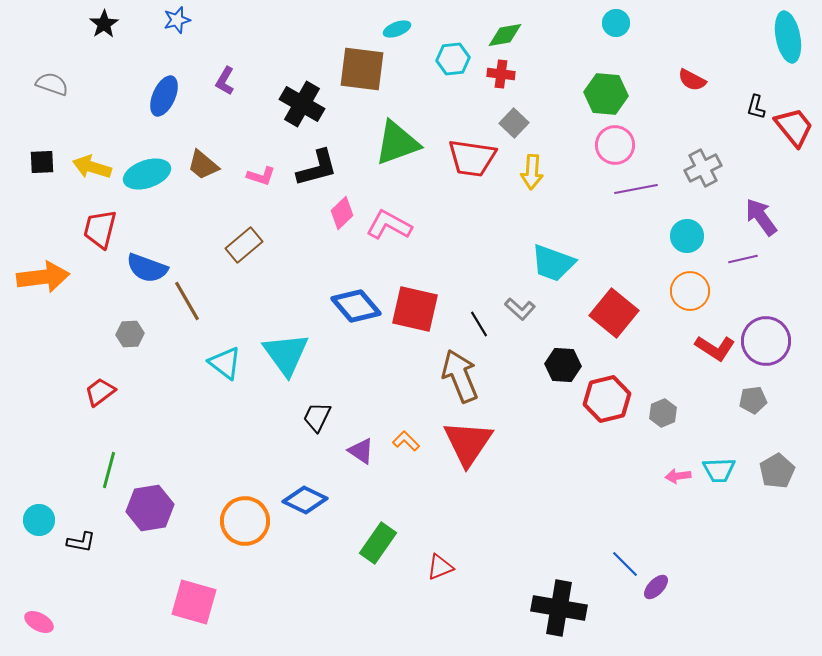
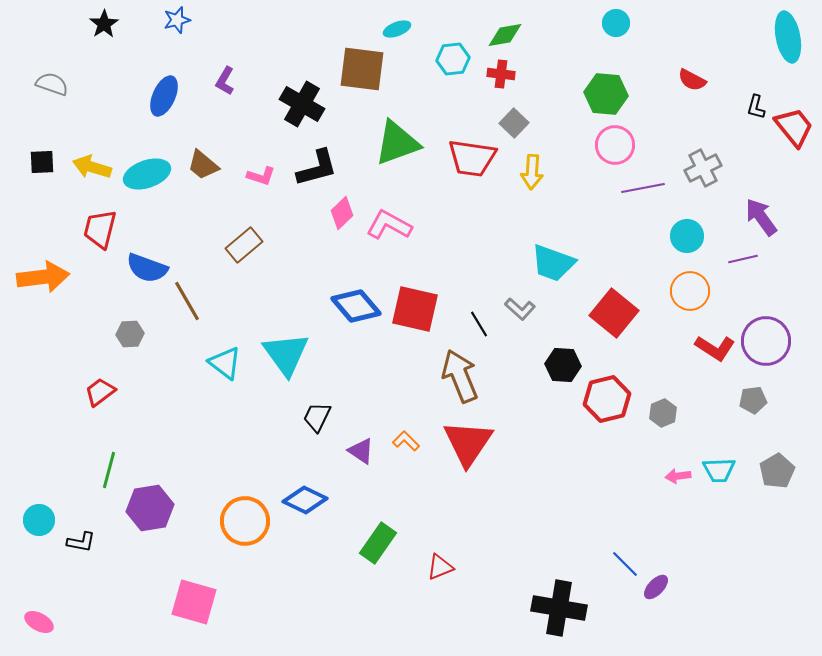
purple line at (636, 189): moved 7 px right, 1 px up
